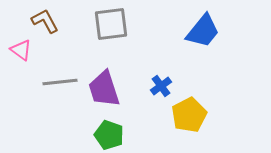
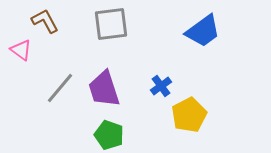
blue trapezoid: rotated 15 degrees clockwise
gray line: moved 6 px down; rotated 44 degrees counterclockwise
